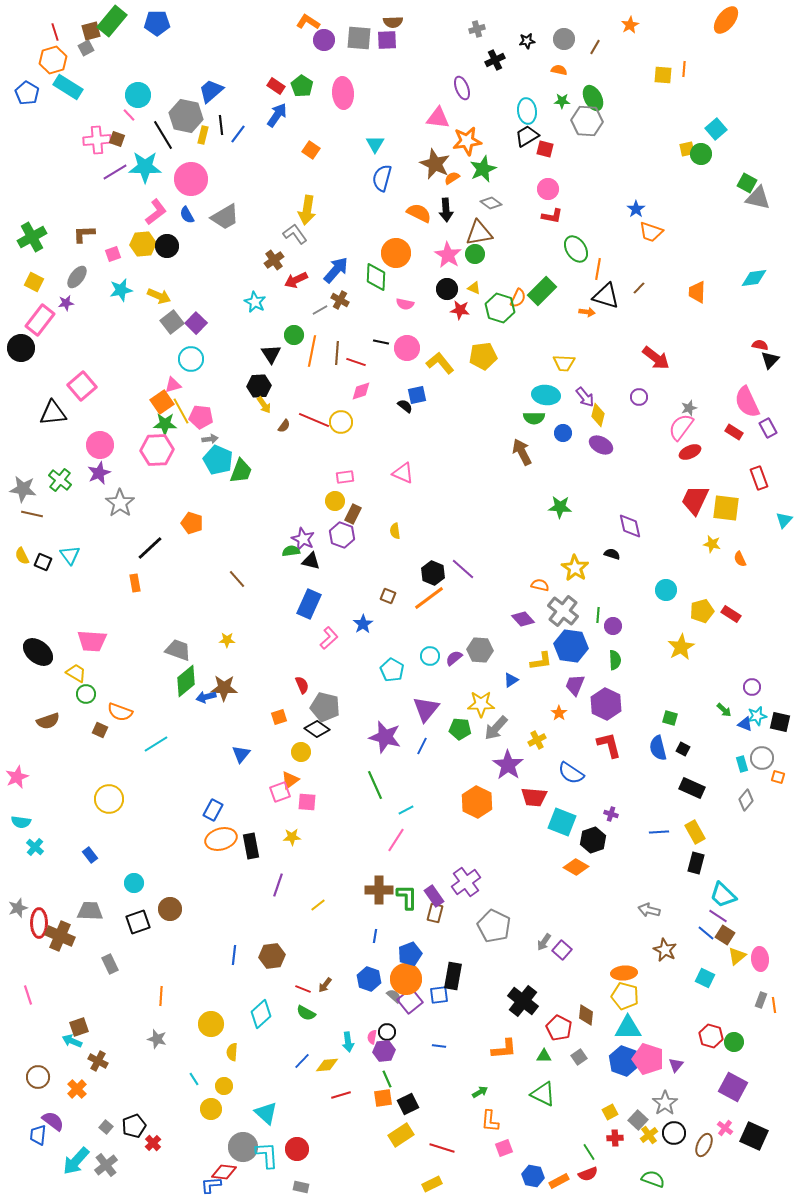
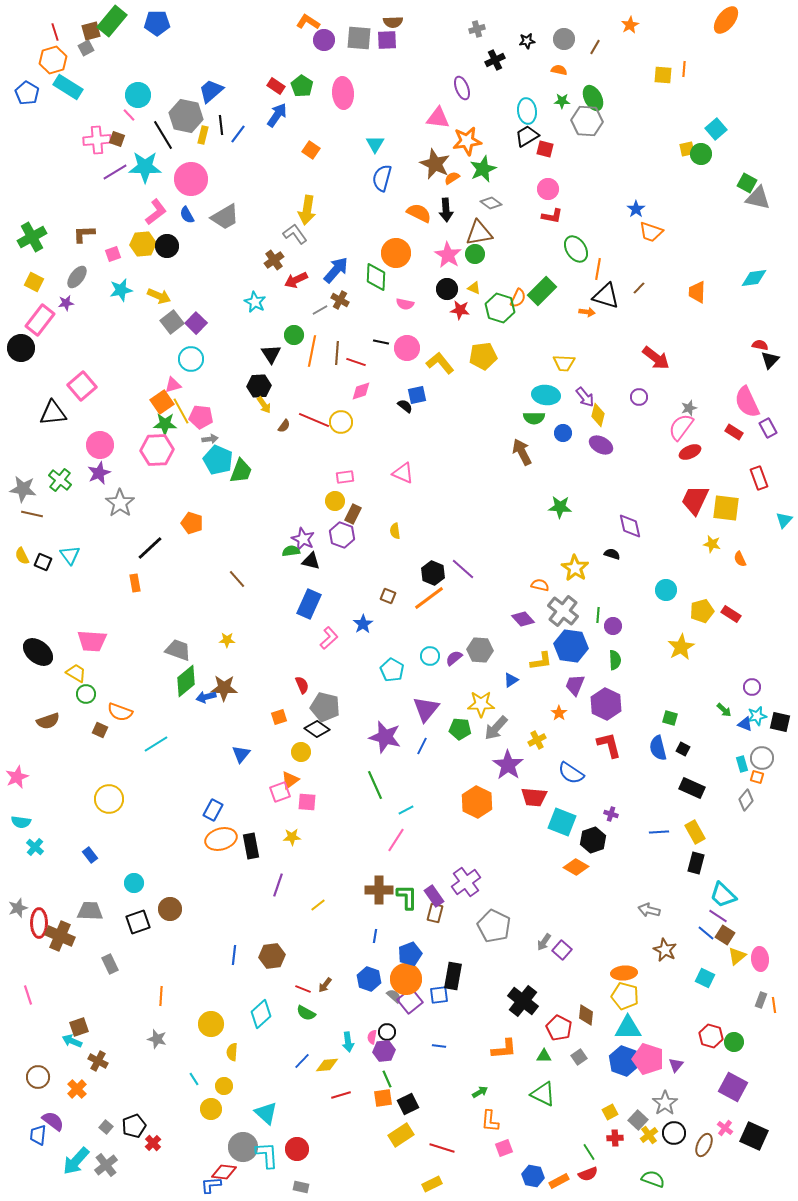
orange square at (778, 777): moved 21 px left
